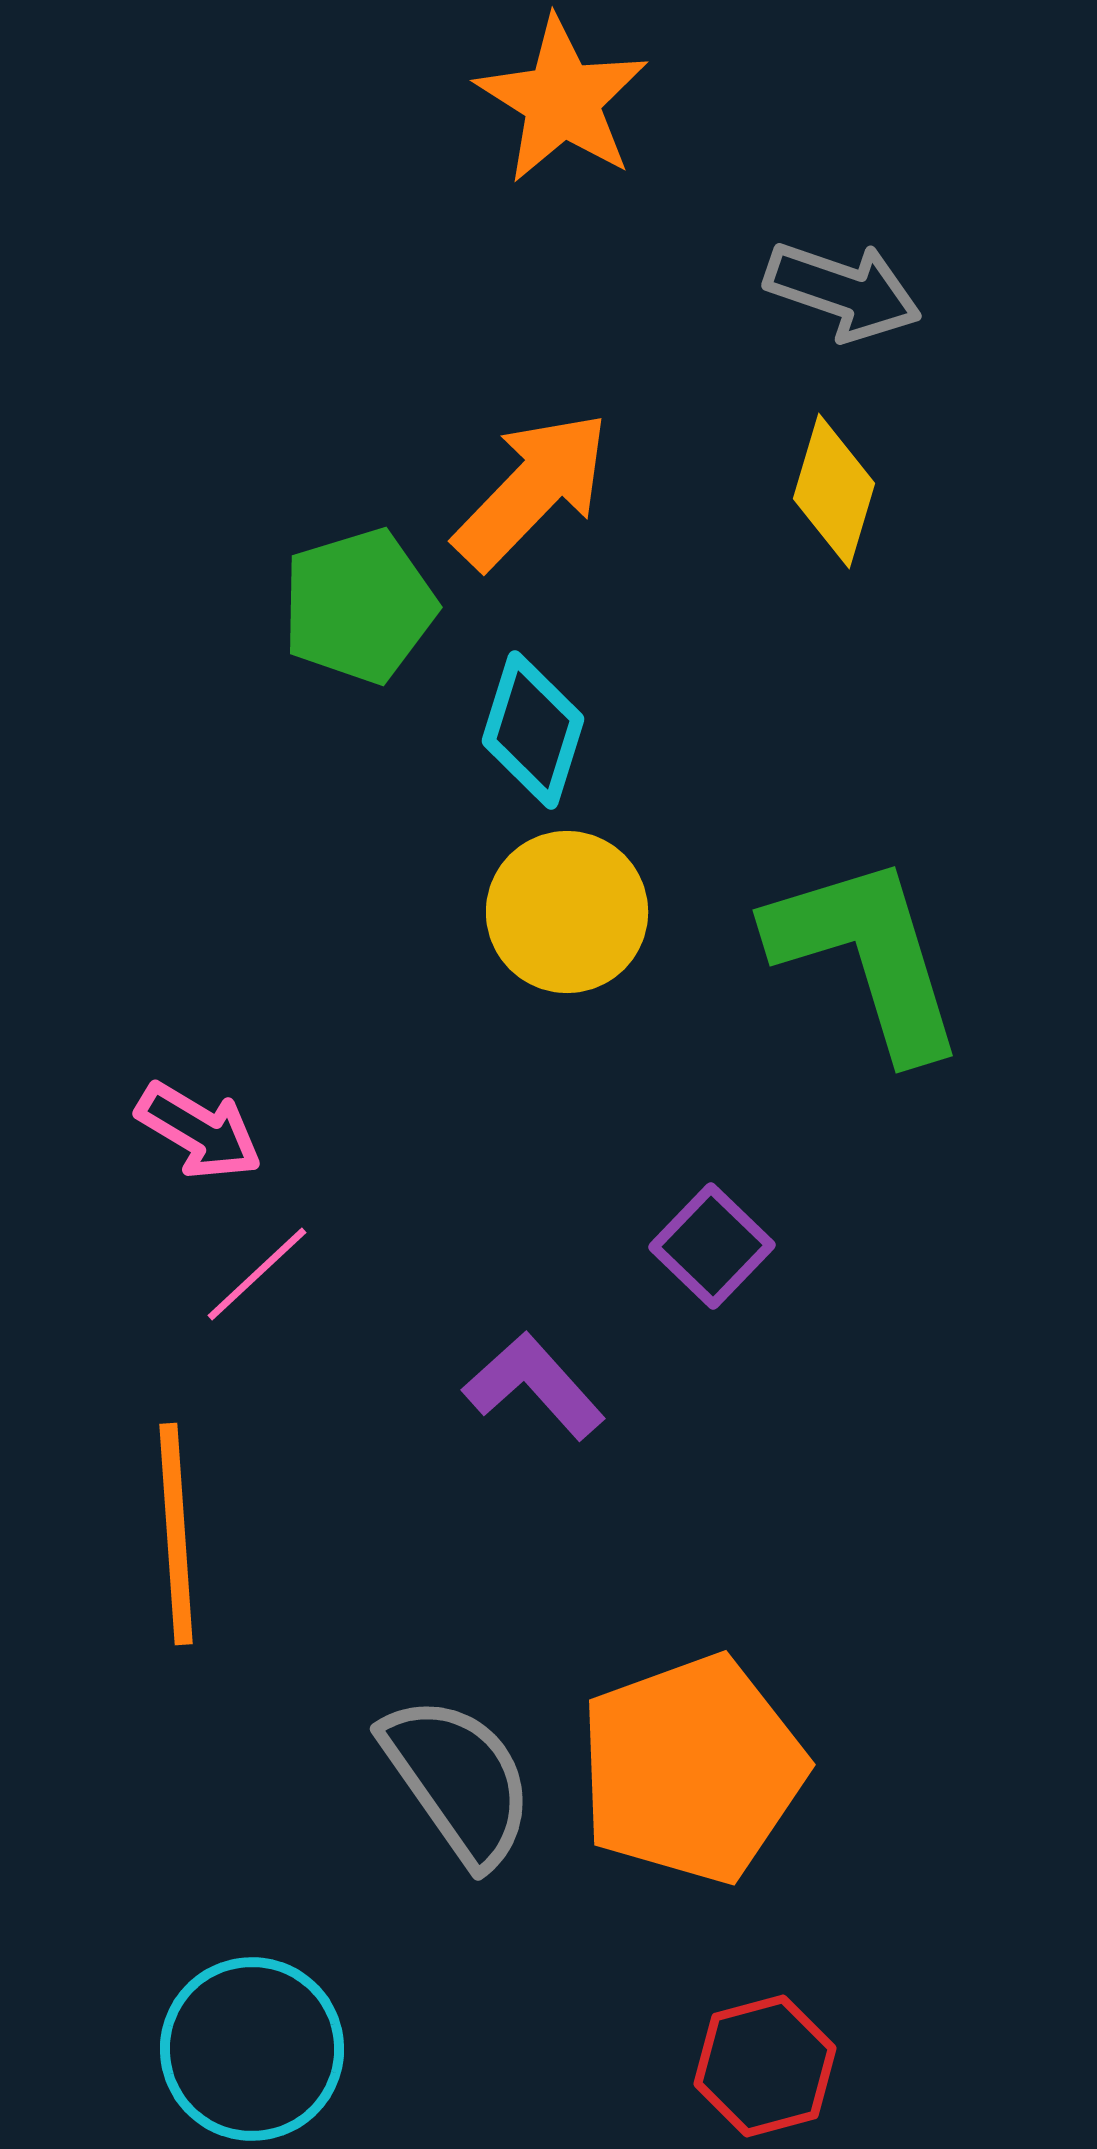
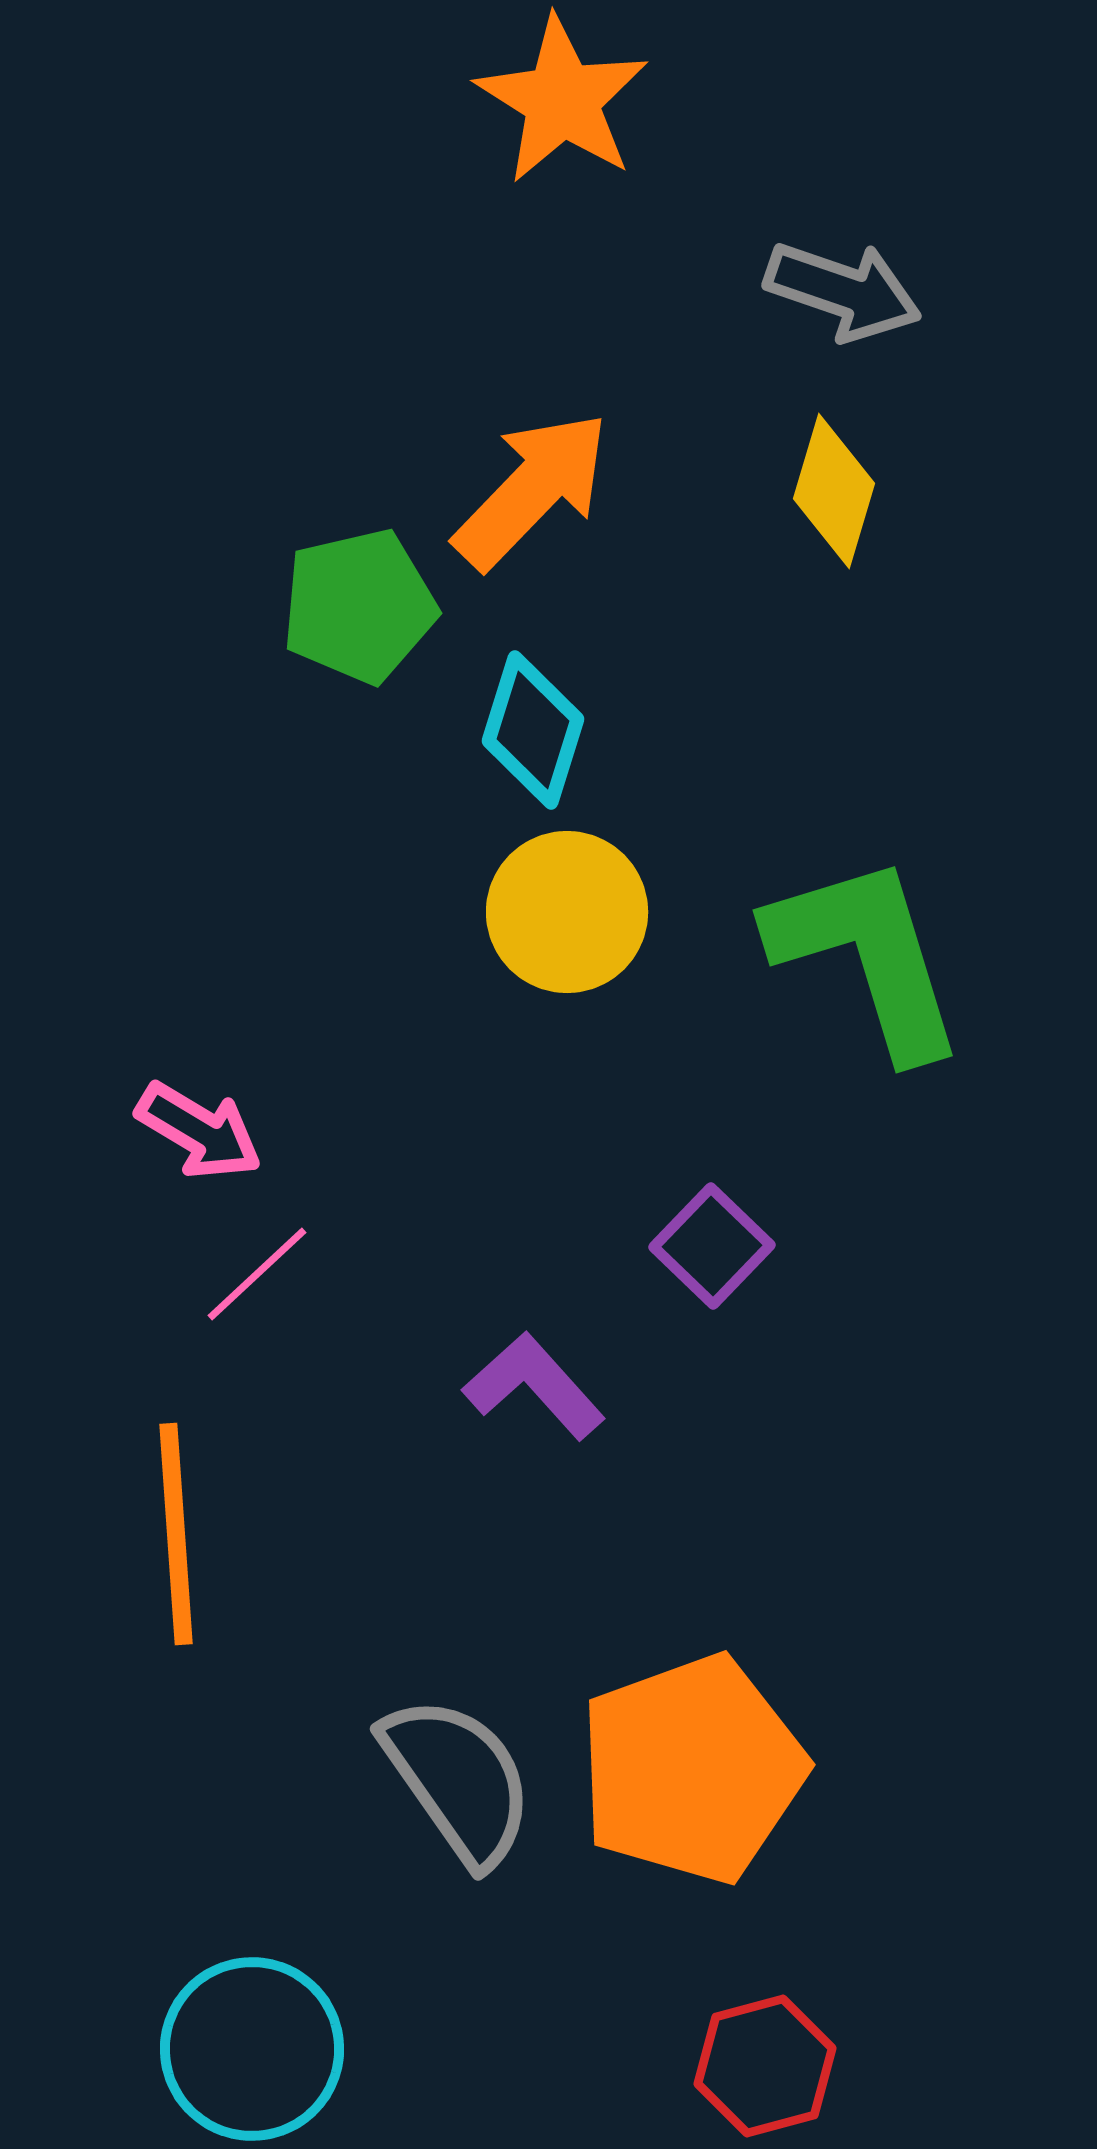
green pentagon: rotated 4 degrees clockwise
